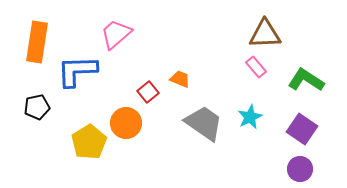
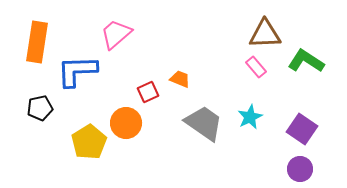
green L-shape: moved 19 px up
red square: rotated 15 degrees clockwise
black pentagon: moved 3 px right, 1 px down
